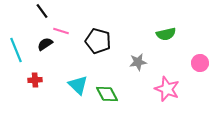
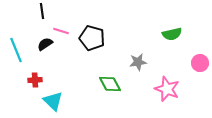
black line: rotated 28 degrees clockwise
green semicircle: moved 6 px right
black pentagon: moved 6 px left, 3 px up
cyan triangle: moved 25 px left, 16 px down
green diamond: moved 3 px right, 10 px up
